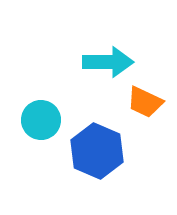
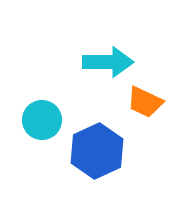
cyan circle: moved 1 px right
blue hexagon: rotated 12 degrees clockwise
